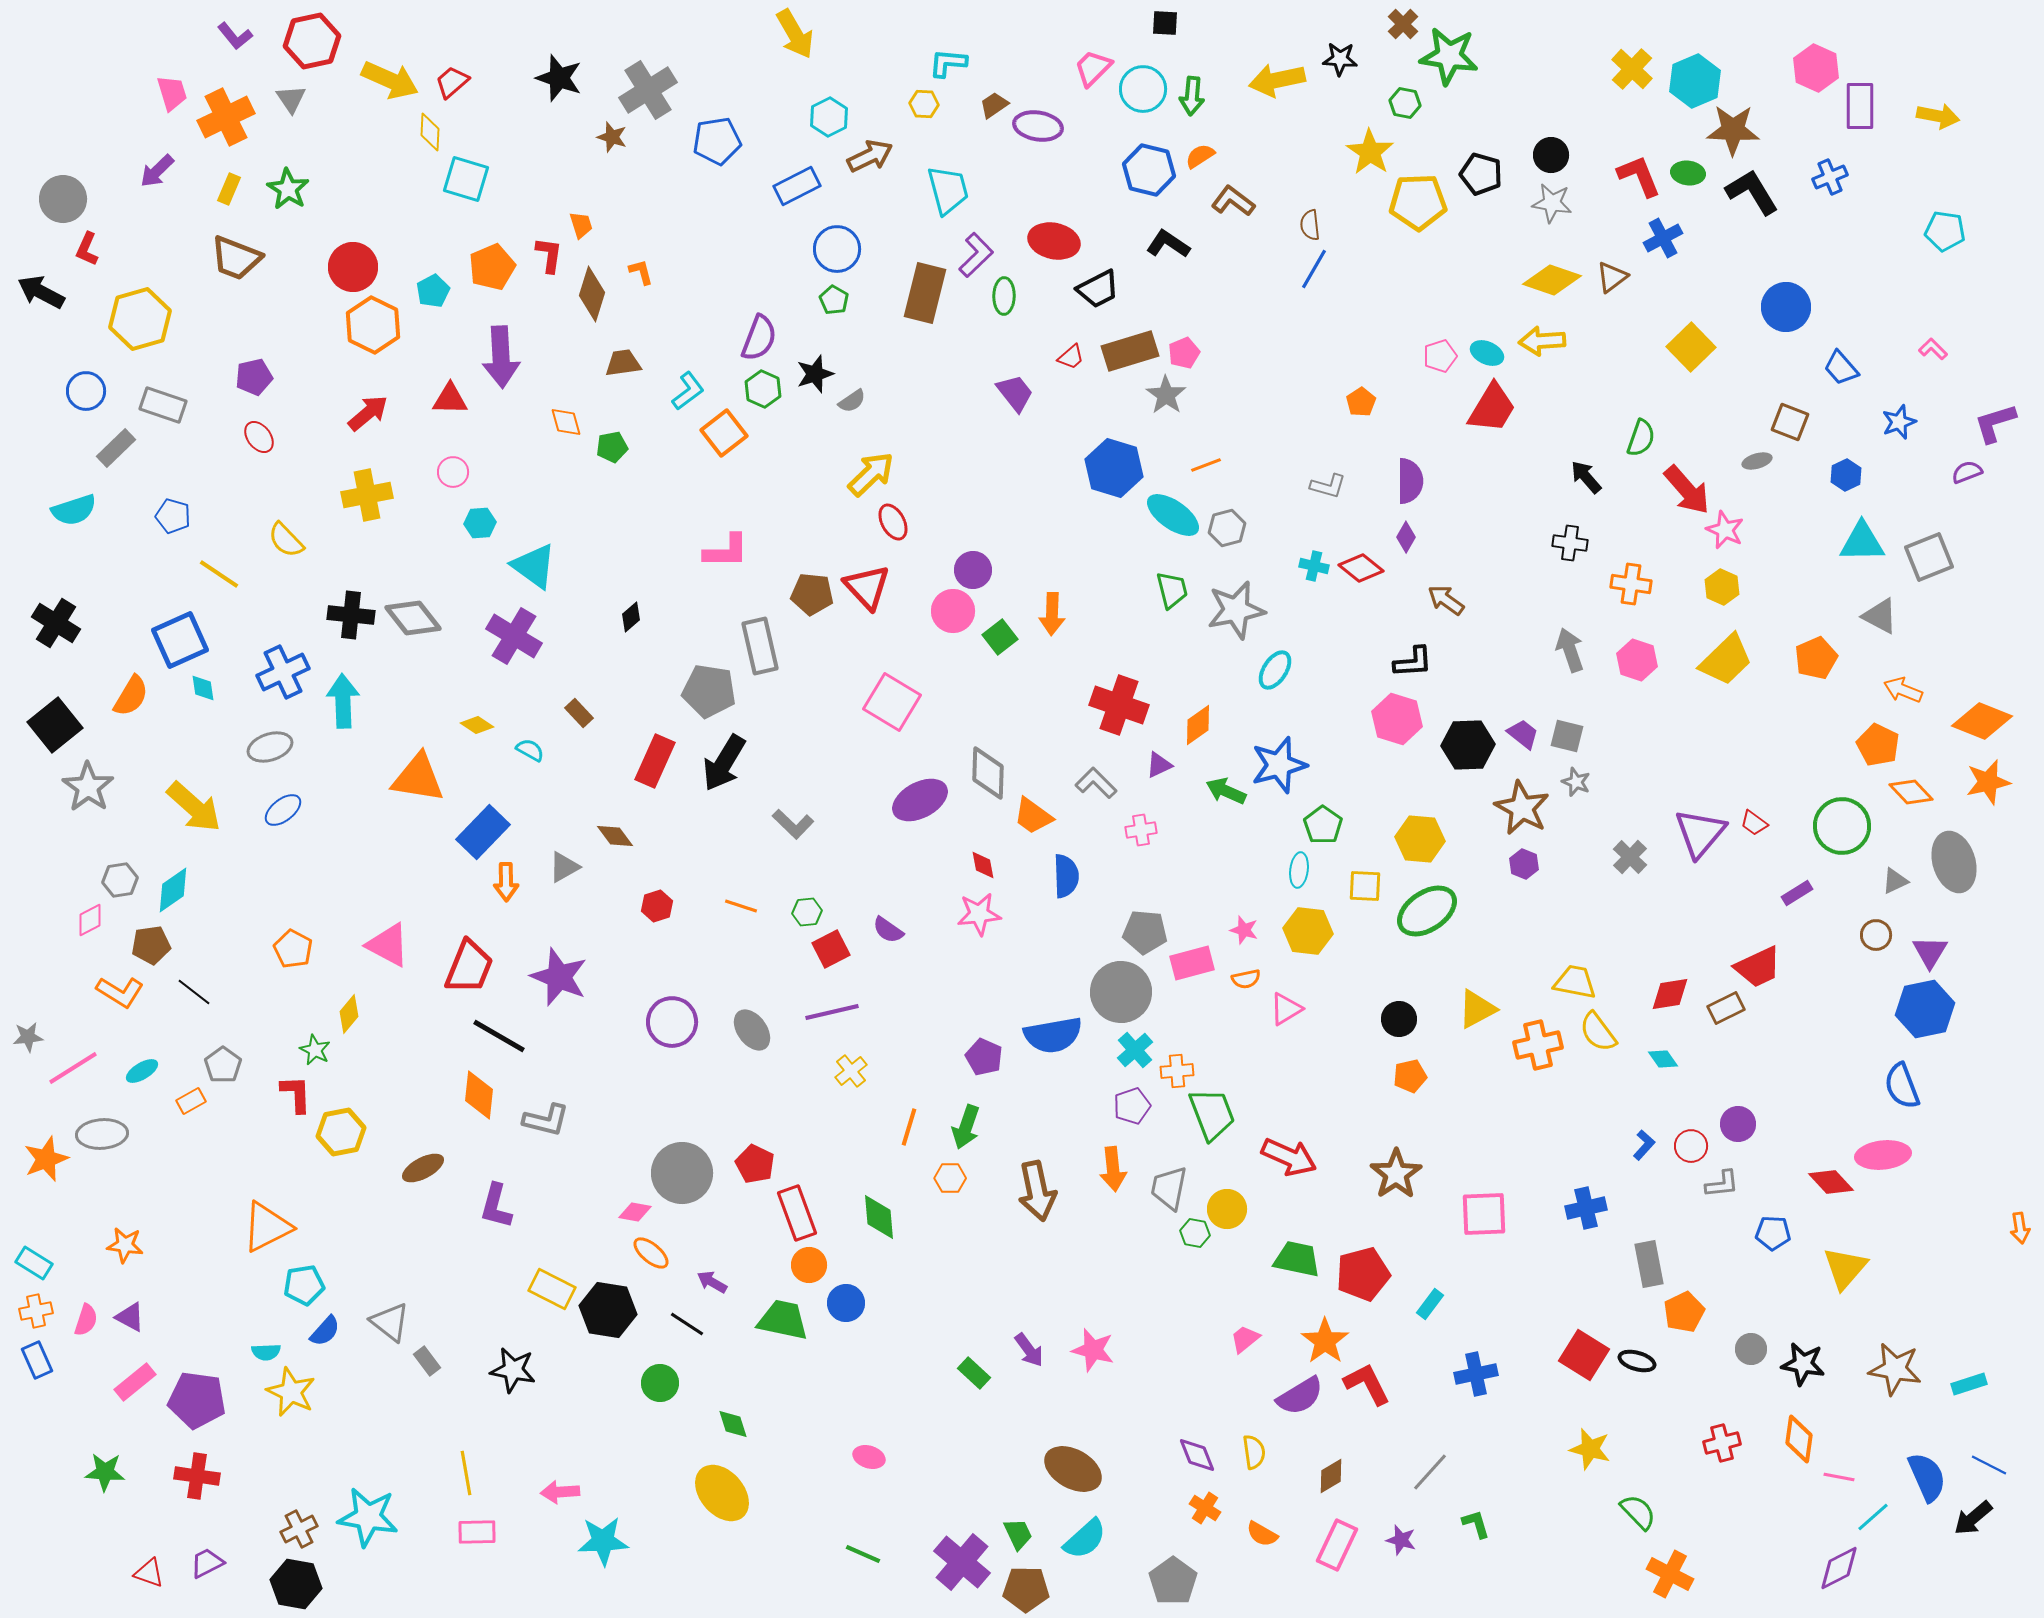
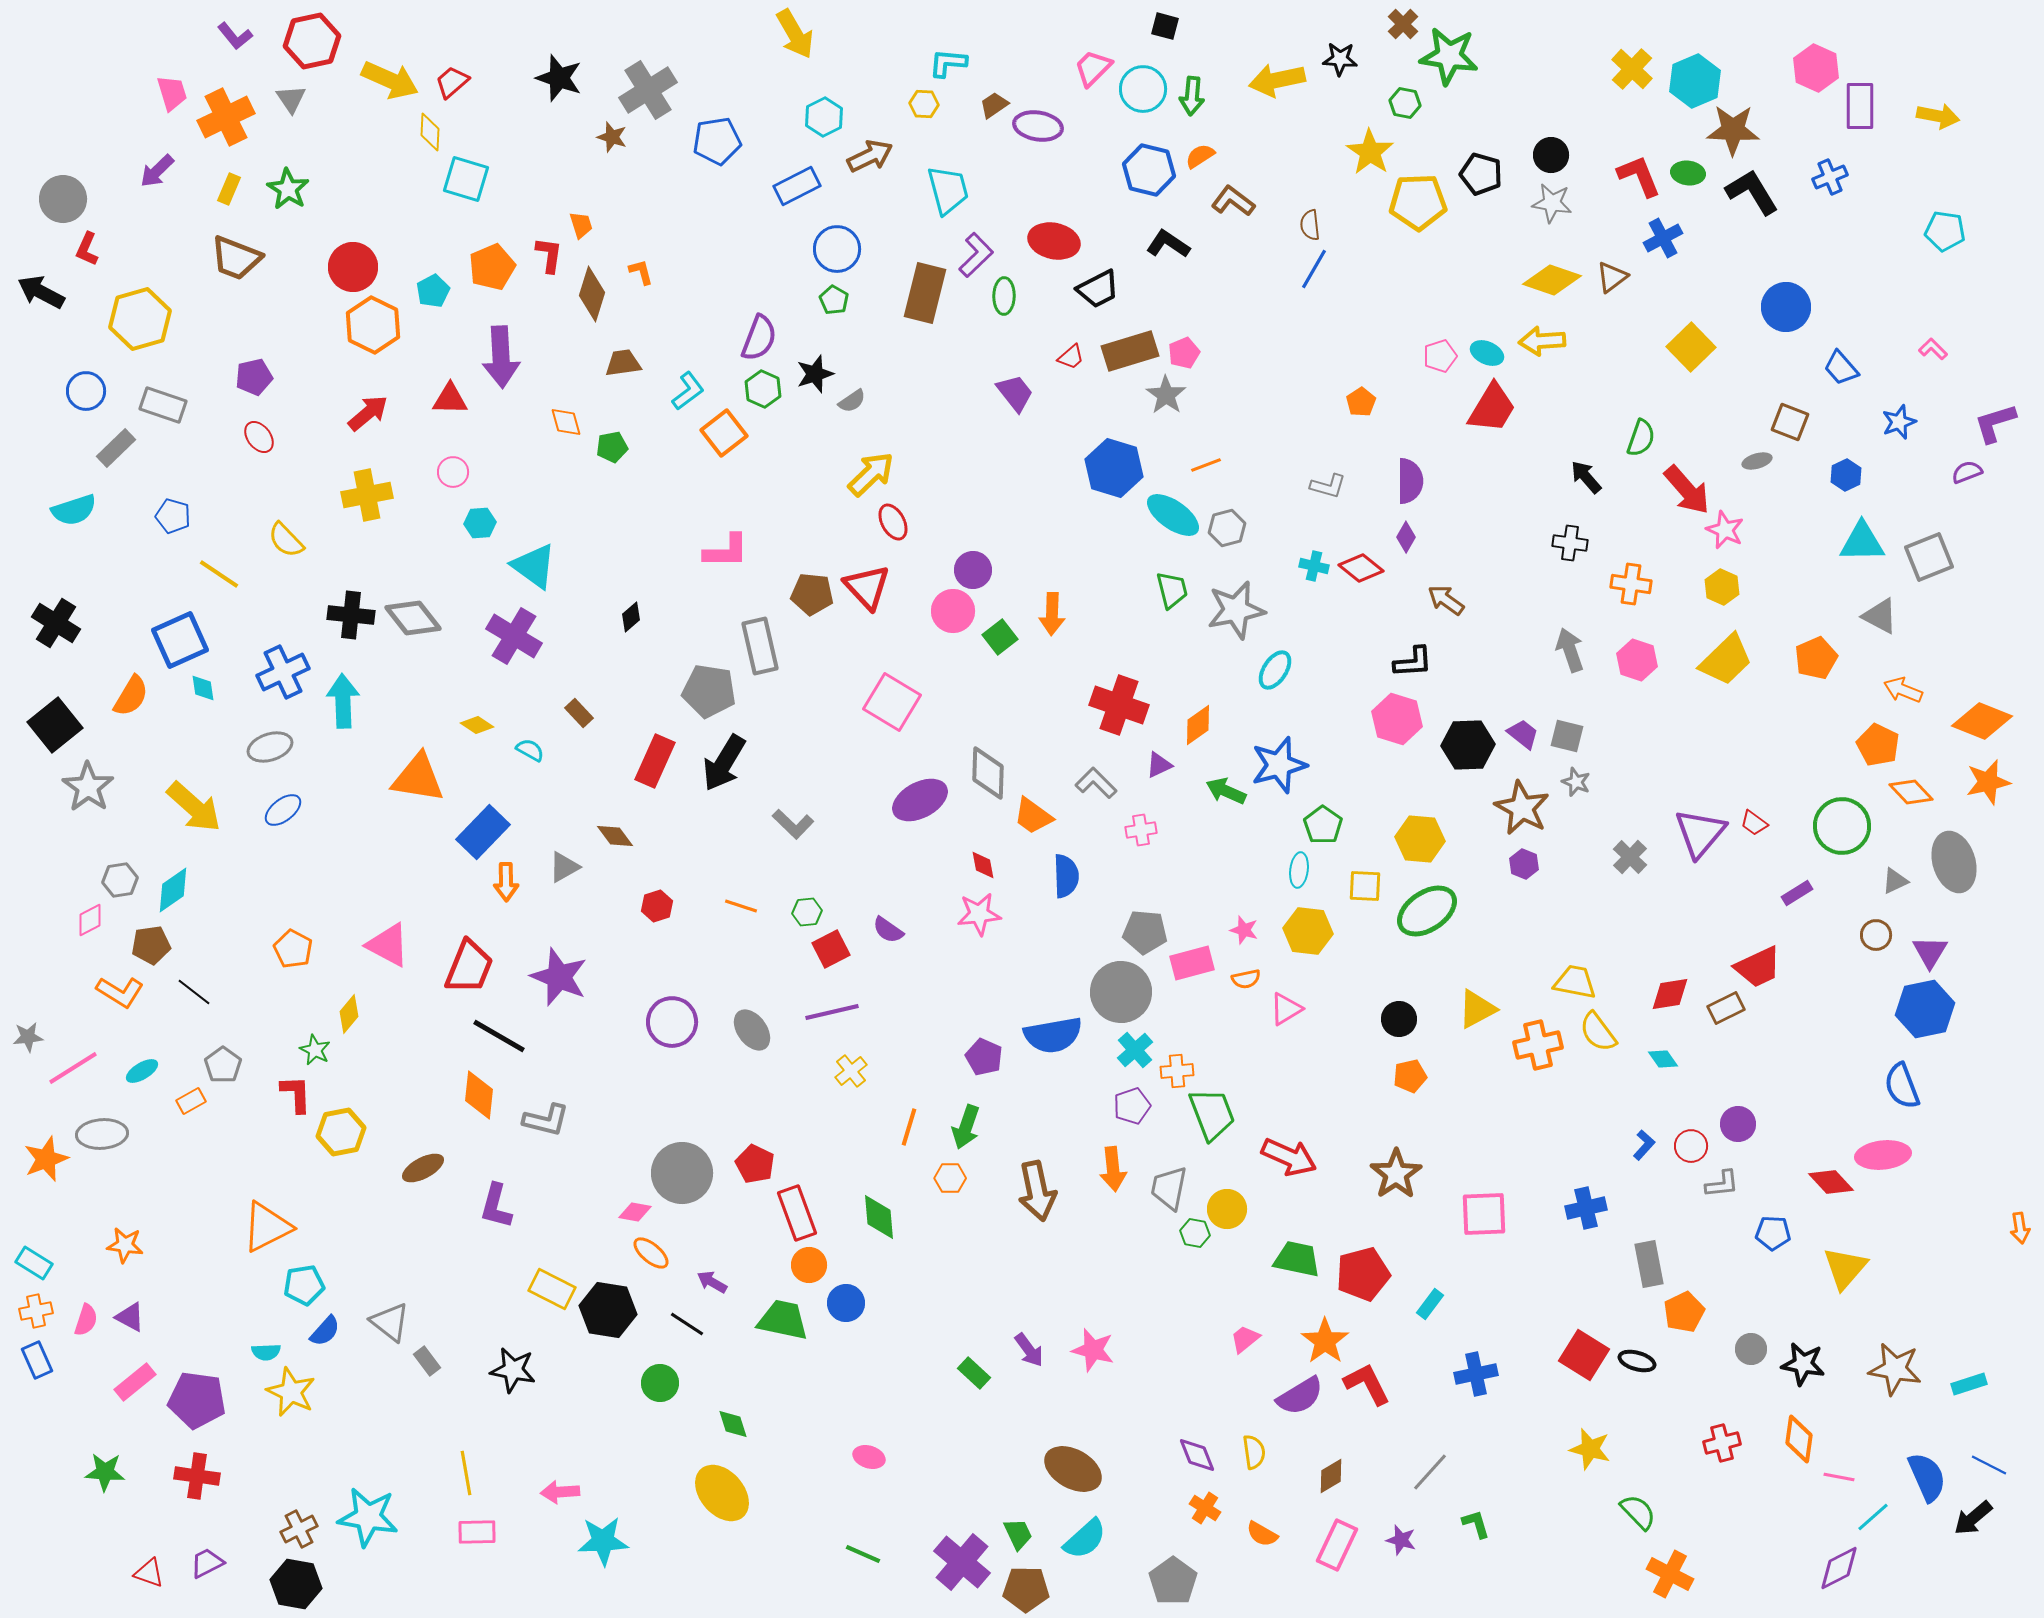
black square at (1165, 23): moved 3 px down; rotated 12 degrees clockwise
cyan hexagon at (829, 117): moved 5 px left
